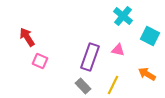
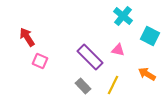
purple rectangle: rotated 64 degrees counterclockwise
